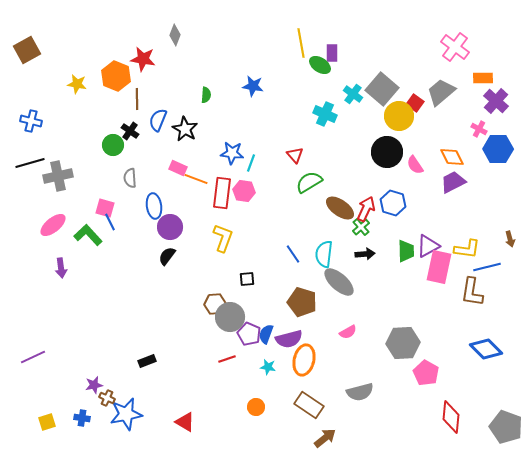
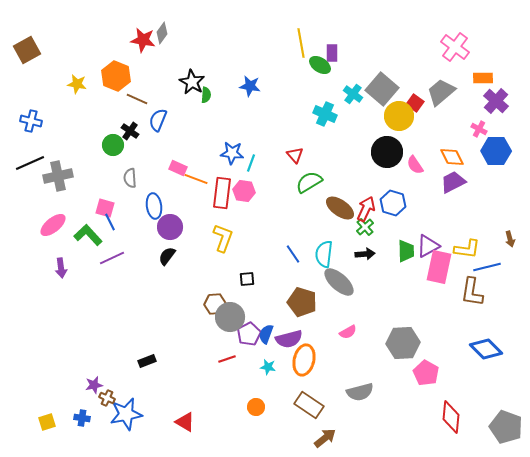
gray diamond at (175, 35): moved 13 px left, 2 px up; rotated 15 degrees clockwise
red star at (143, 59): moved 19 px up
blue star at (253, 86): moved 3 px left
brown line at (137, 99): rotated 65 degrees counterclockwise
black star at (185, 129): moved 7 px right, 47 px up
blue hexagon at (498, 149): moved 2 px left, 2 px down
black line at (30, 163): rotated 8 degrees counterclockwise
green cross at (361, 227): moved 4 px right
purple pentagon at (249, 334): rotated 20 degrees clockwise
purple line at (33, 357): moved 79 px right, 99 px up
